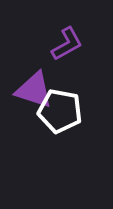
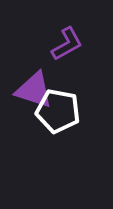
white pentagon: moved 2 px left
